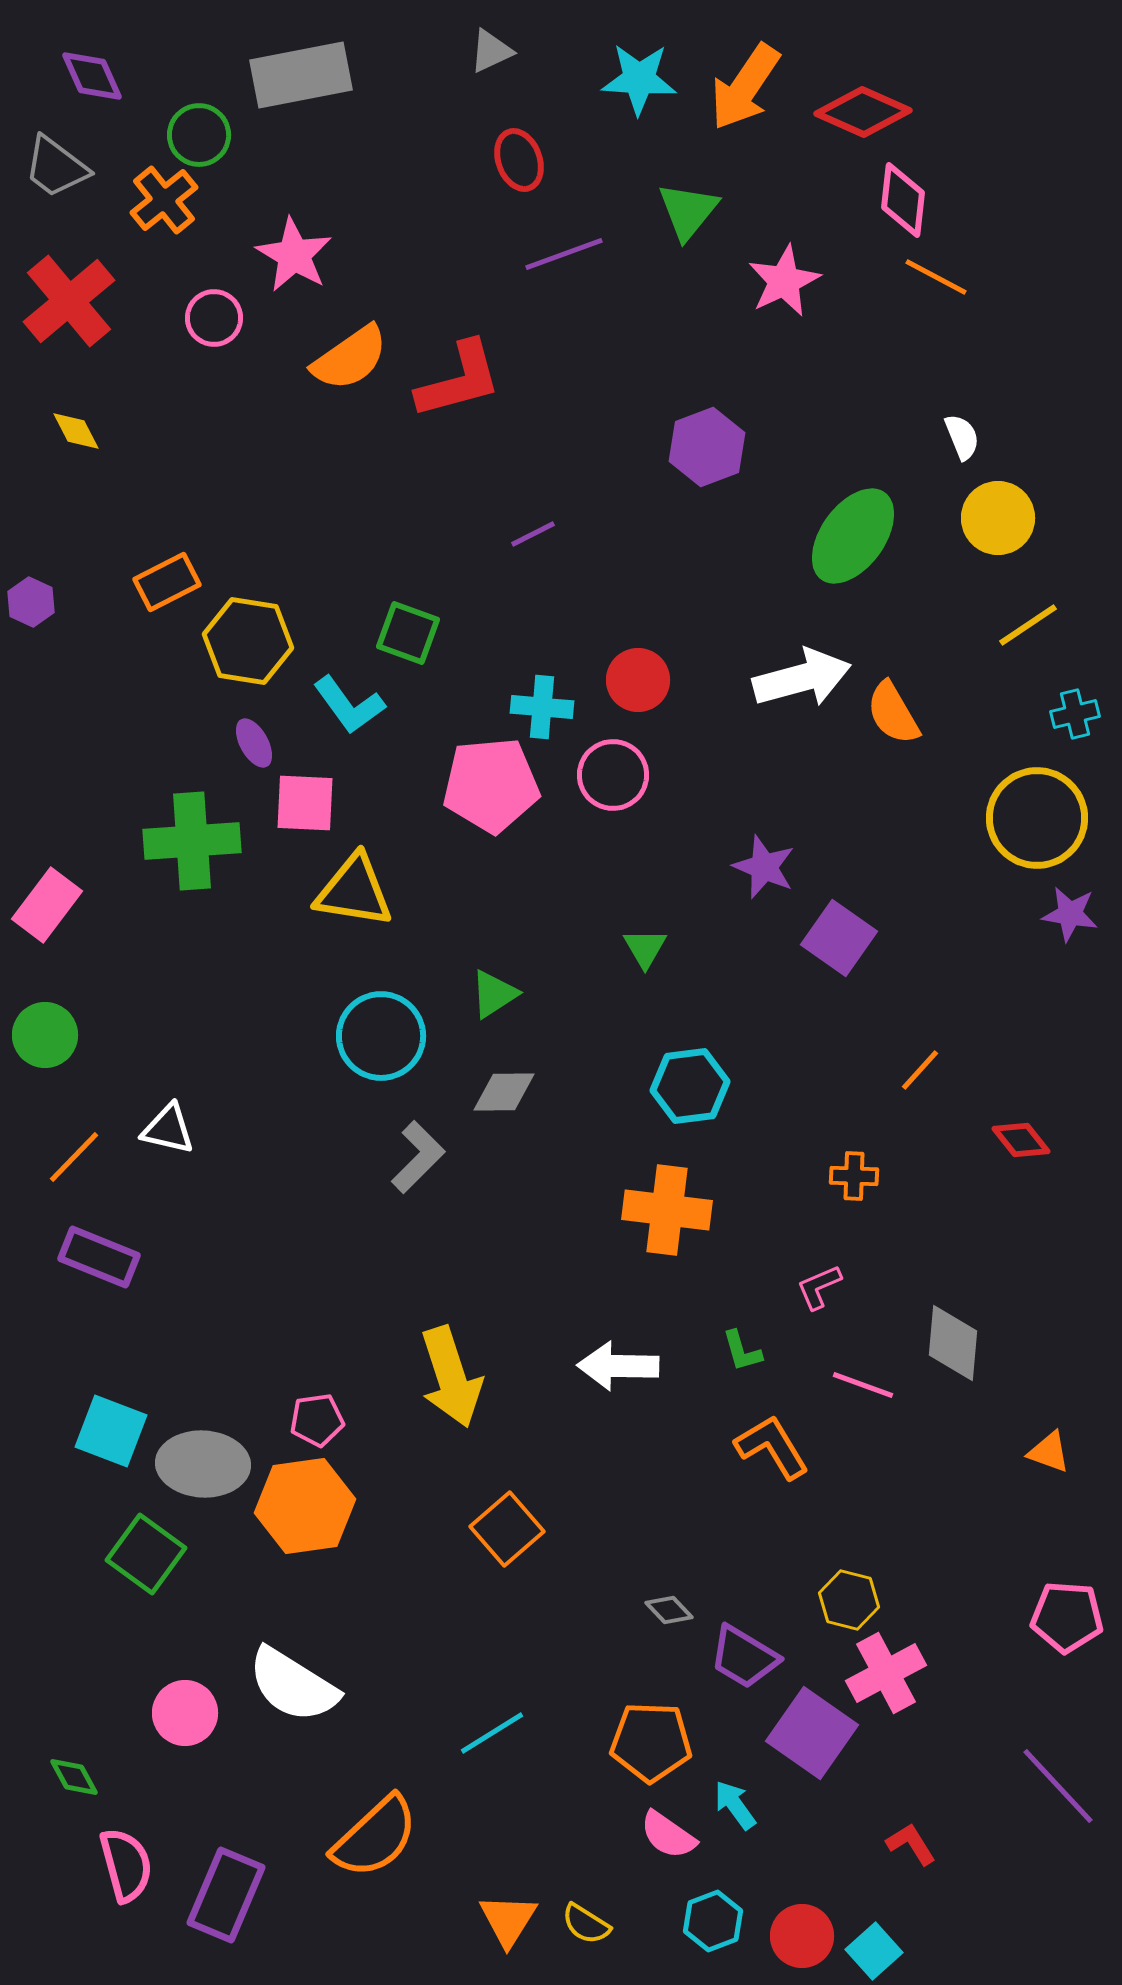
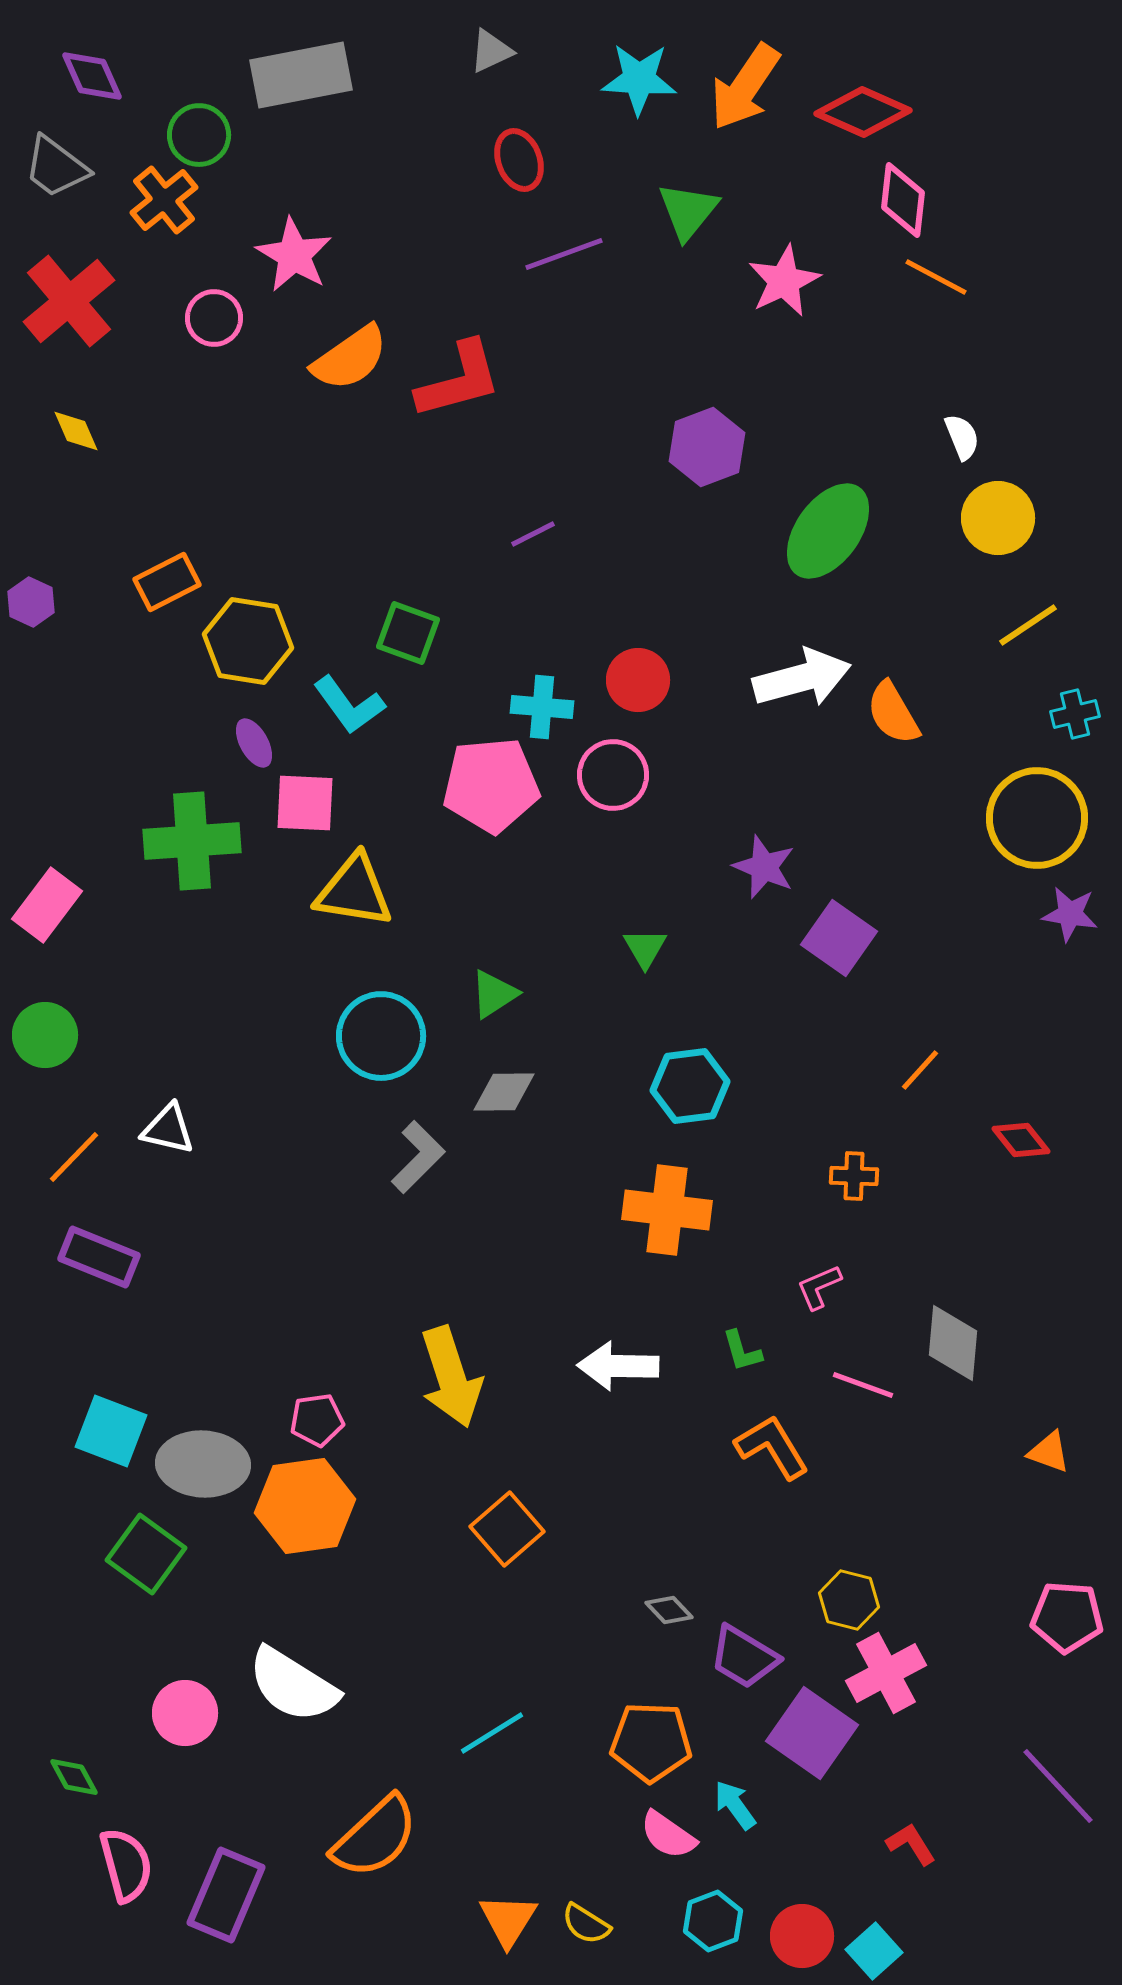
yellow diamond at (76, 431): rotated 4 degrees clockwise
green ellipse at (853, 536): moved 25 px left, 5 px up
